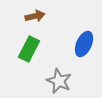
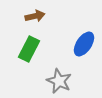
blue ellipse: rotated 10 degrees clockwise
